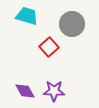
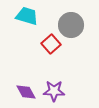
gray circle: moved 1 px left, 1 px down
red square: moved 2 px right, 3 px up
purple diamond: moved 1 px right, 1 px down
